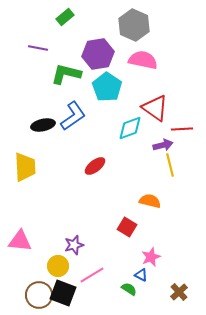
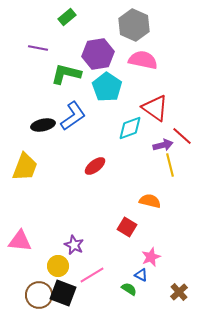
green rectangle: moved 2 px right
red line: moved 7 px down; rotated 45 degrees clockwise
yellow trapezoid: rotated 24 degrees clockwise
purple star: rotated 30 degrees counterclockwise
